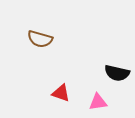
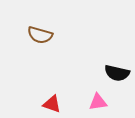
brown semicircle: moved 4 px up
red triangle: moved 9 px left, 11 px down
